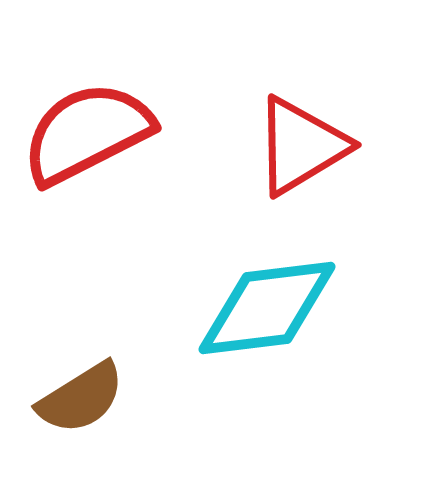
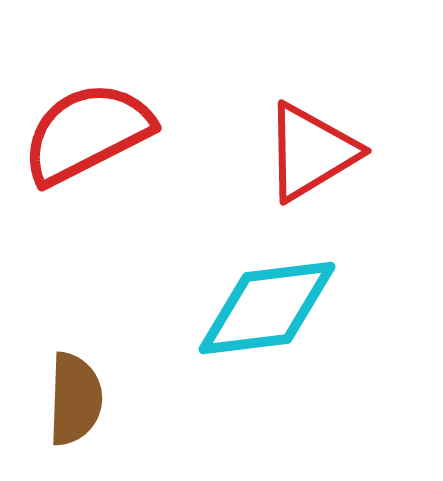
red triangle: moved 10 px right, 6 px down
brown semicircle: moved 6 px left, 1 px down; rotated 56 degrees counterclockwise
